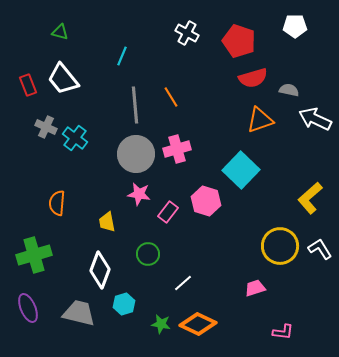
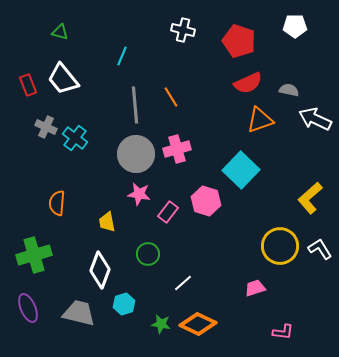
white cross: moved 4 px left, 3 px up; rotated 15 degrees counterclockwise
red semicircle: moved 5 px left, 5 px down; rotated 8 degrees counterclockwise
